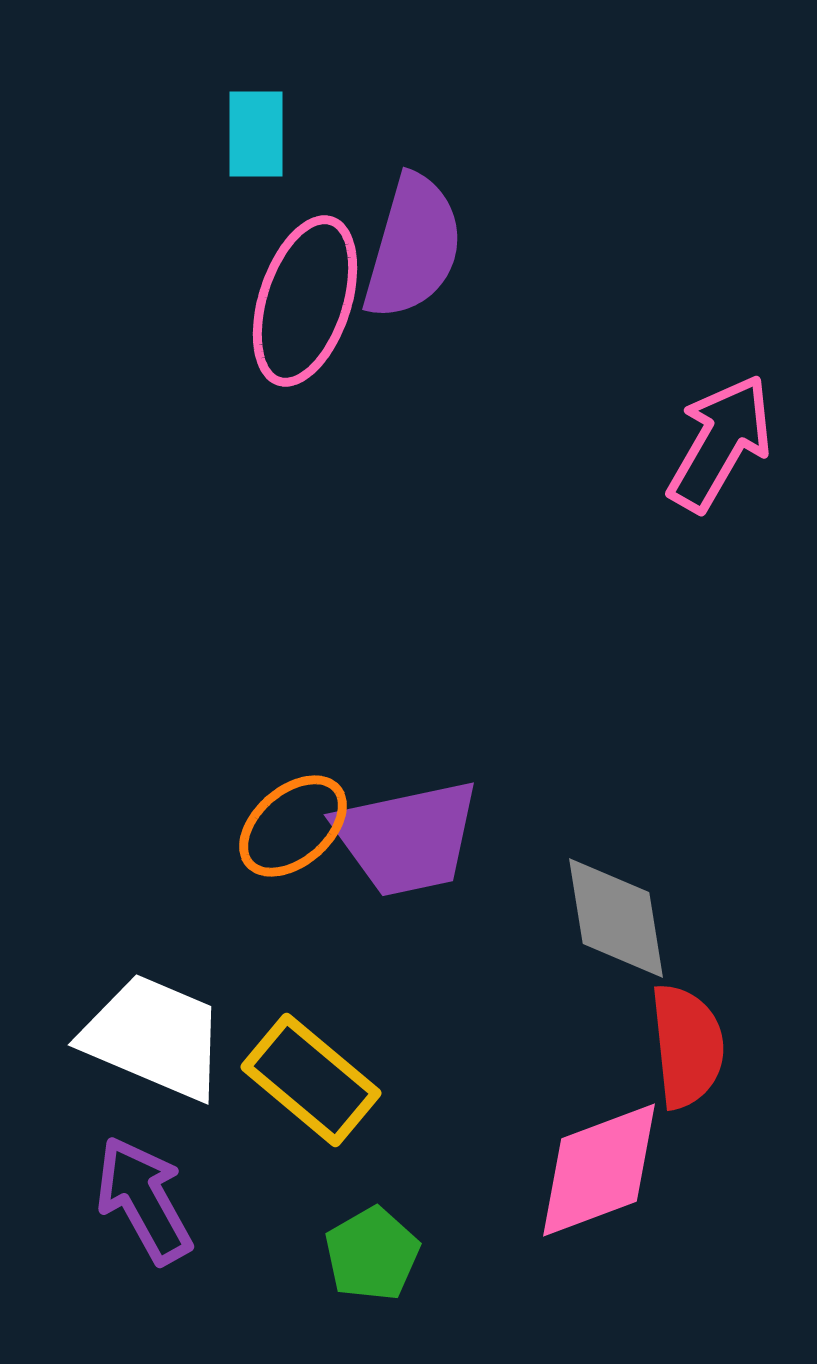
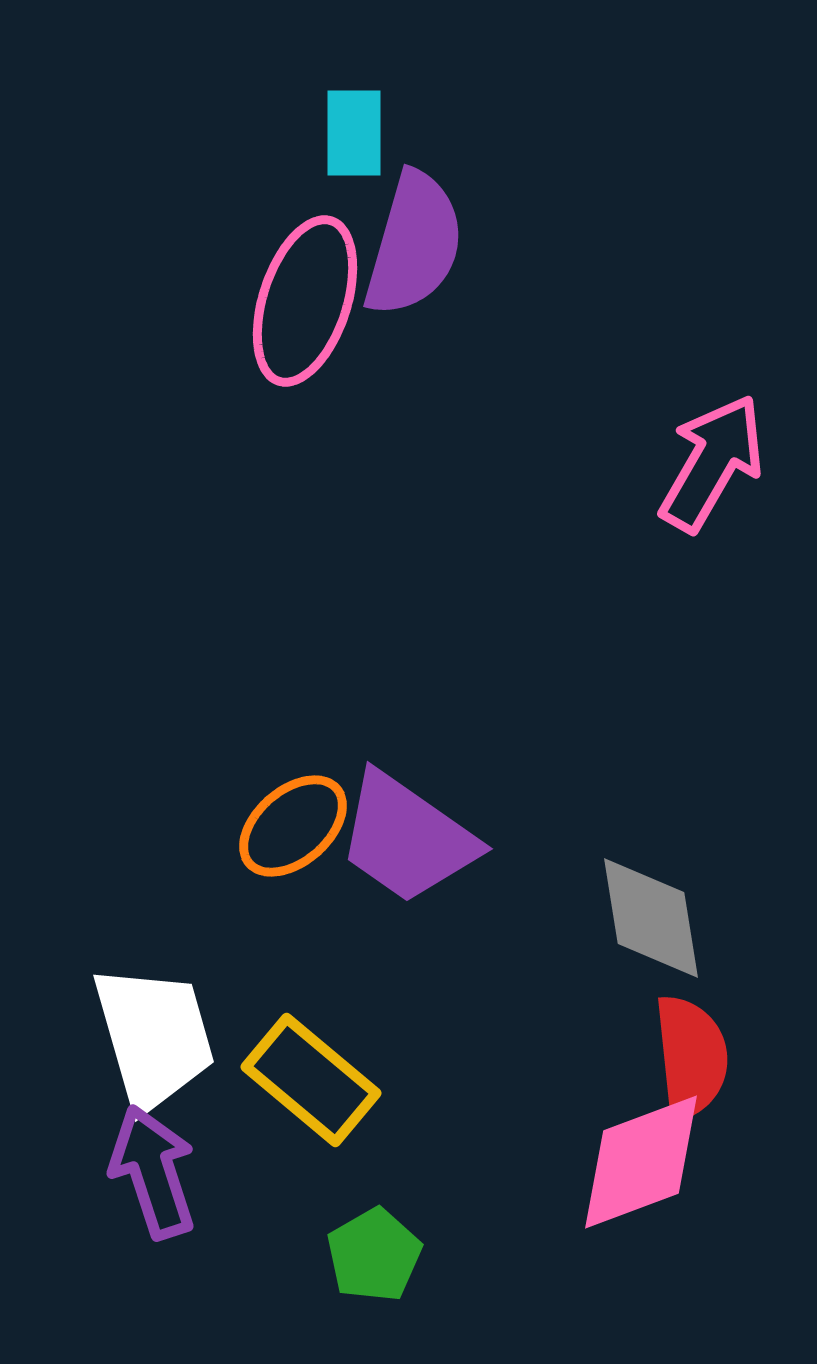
cyan rectangle: moved 98 px right, 1 px up
purple semicircle: moved 1 px right, 3 px up
pink arrow: moved 8 px left, 20 px down
purple trapezoid: rotated 47 degrees clockwise
gray diamond: moved 35 px right
white trapezoid: rotated 51 degrees clockwise
red semicircle: moved 4 px right, 11 px down
pink diamond: moved 42 px right, 8 px up
purple arrow: moved 9 px right, 28 px up; rotated 11 degrees clockwise
green pentagon: moved 2 px right, 1 px down
